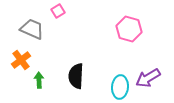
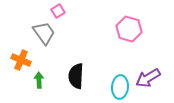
gray trapezoid: moved 12 px right, 4 px down; rotated 30 degrees clockwise
orange cross: rotated 30 degrees counterclockwise
